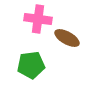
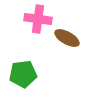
green pentagon: moved 8 px left, 9 px down
